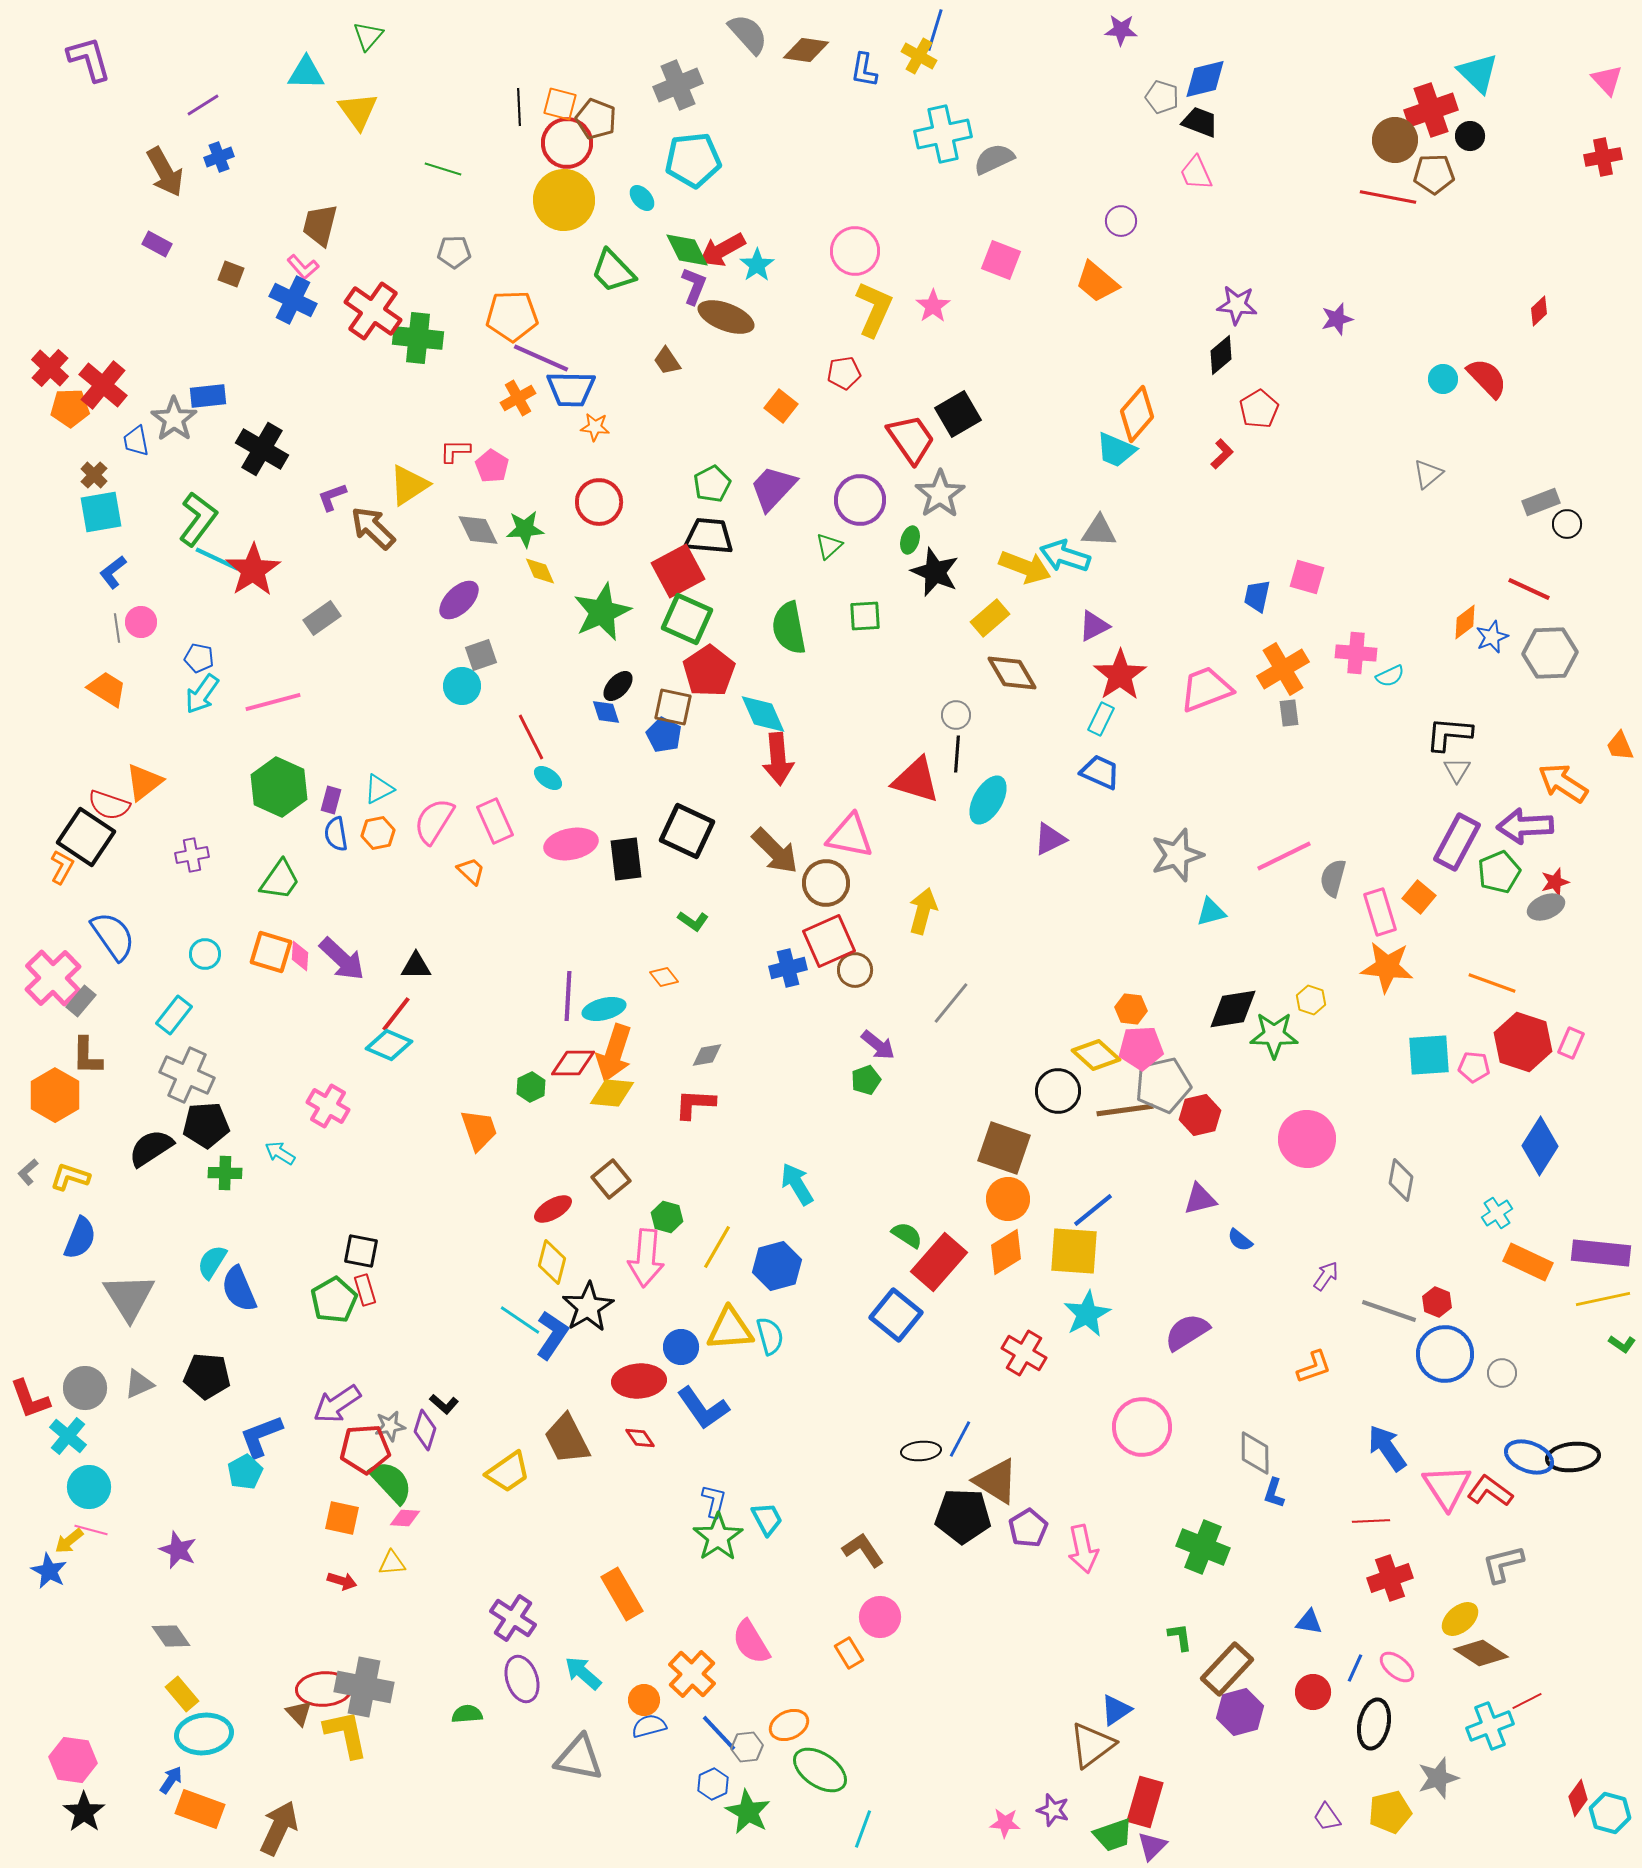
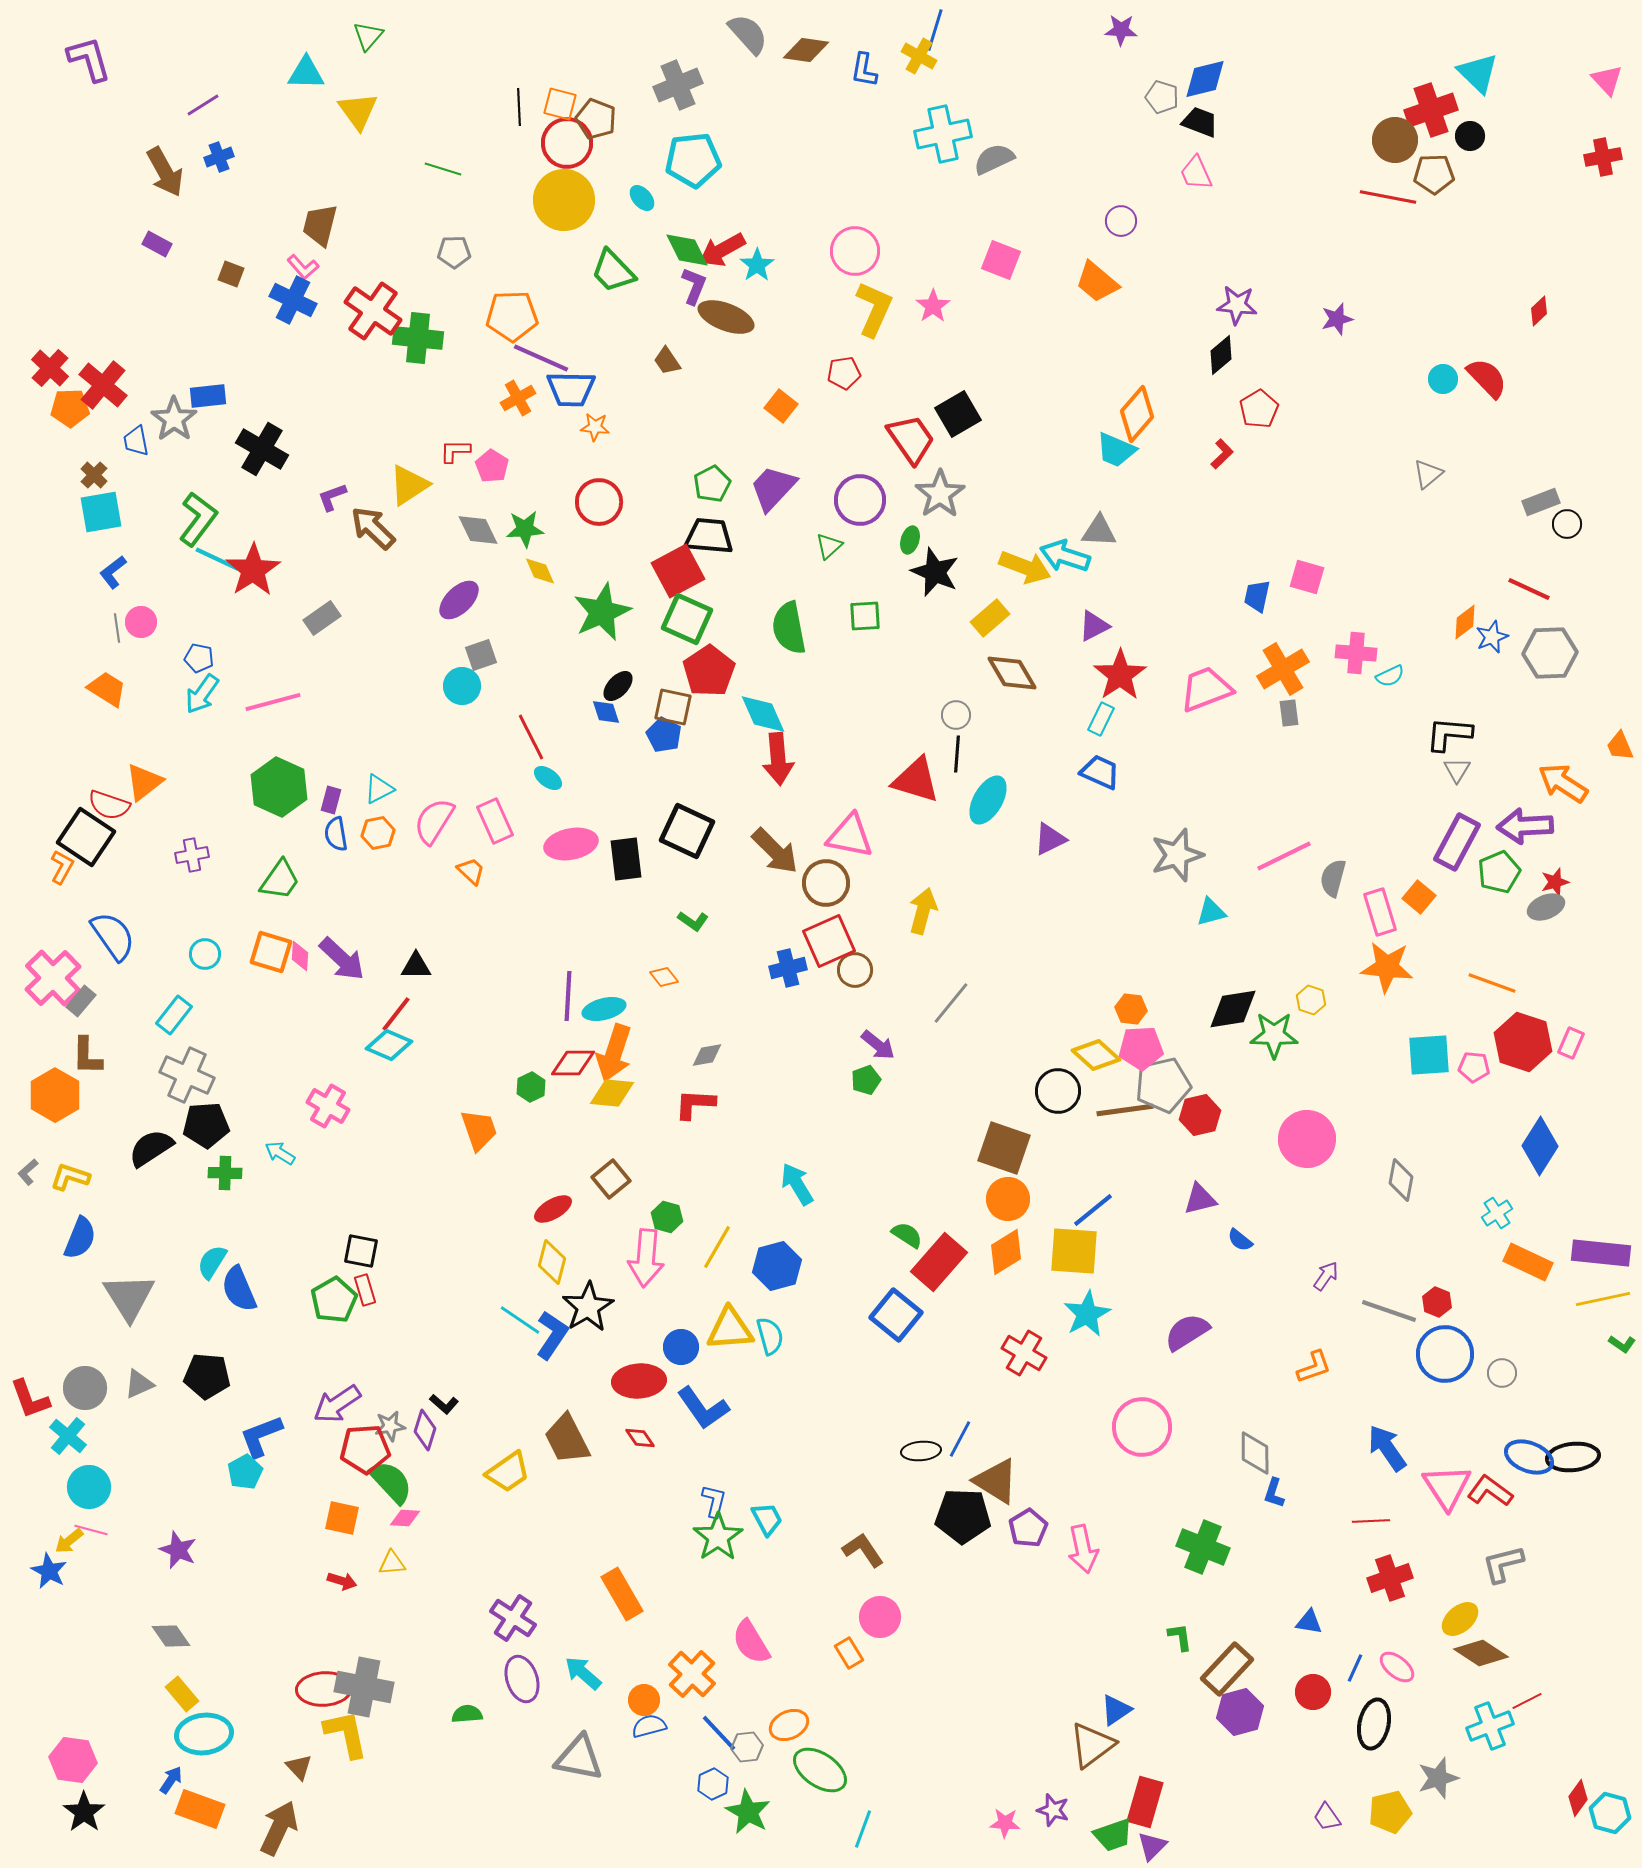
brown triangle at (299, 1713): moved 54 px down
